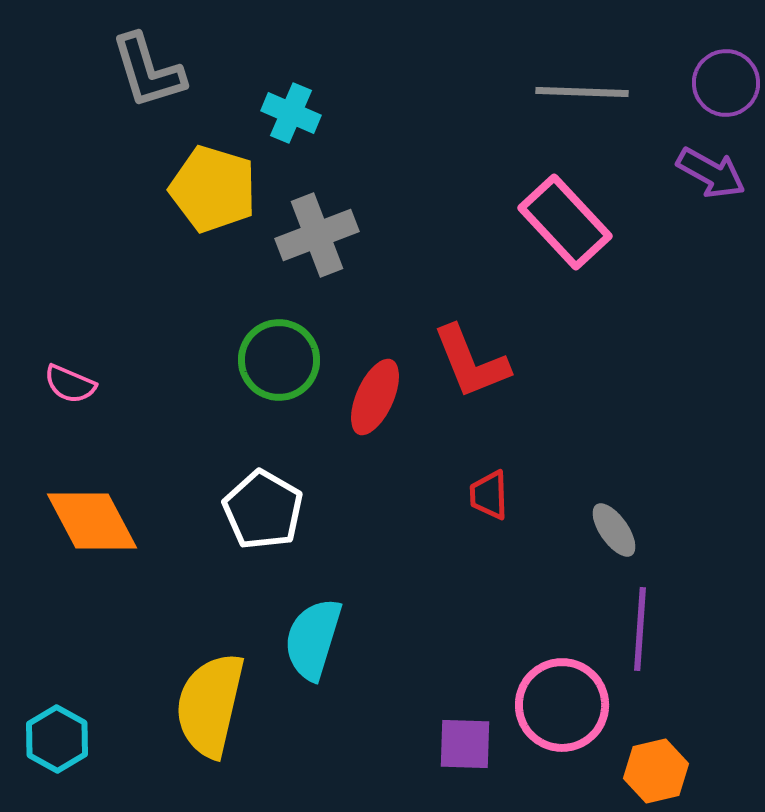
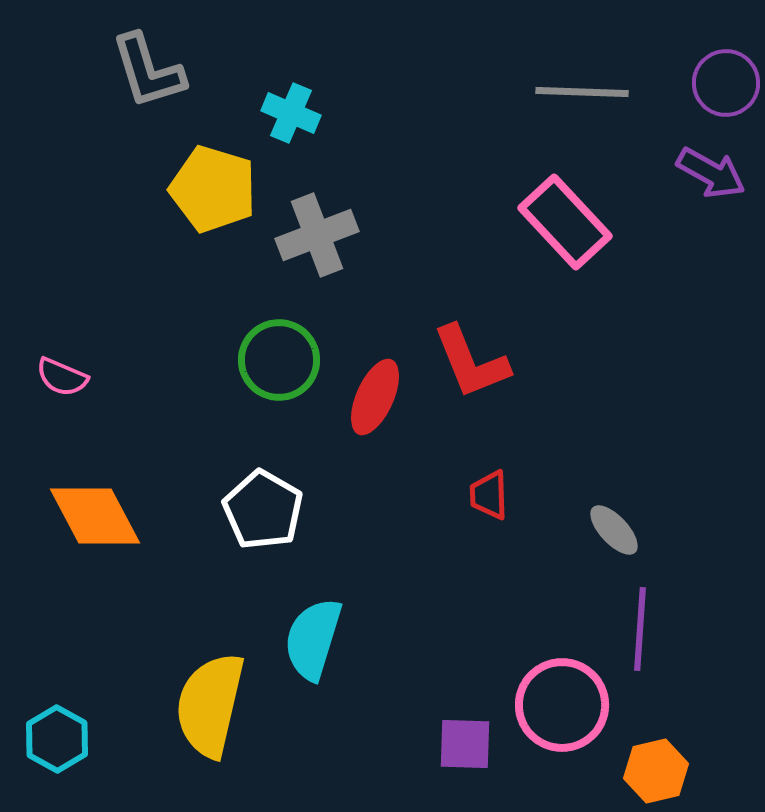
pink semicircle: moved 8 px left, 7 px up
orange diamond: moved 3 px right, 5 px up
gray ellipse: rotated 8 degrees counterclockwise
